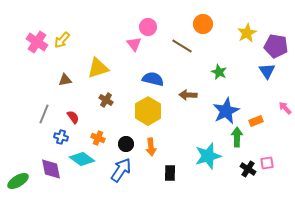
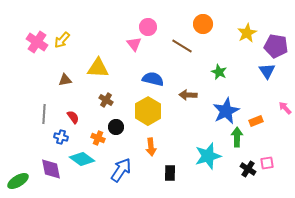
yellow triangle: rotated 20 degrees clockwise
gray line: rotated 18 degrees counterclockwise
black circle: moved 10 px left, 17 px up
